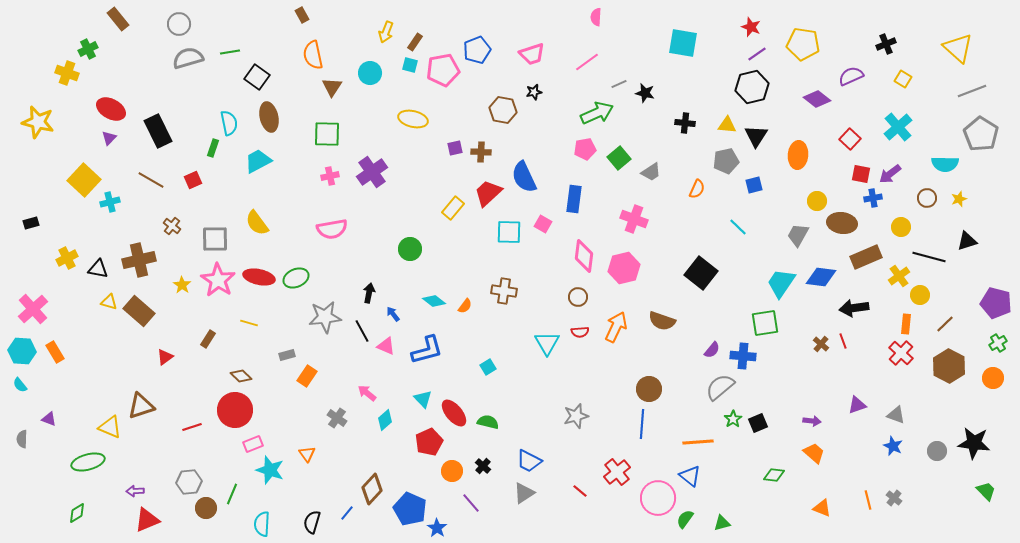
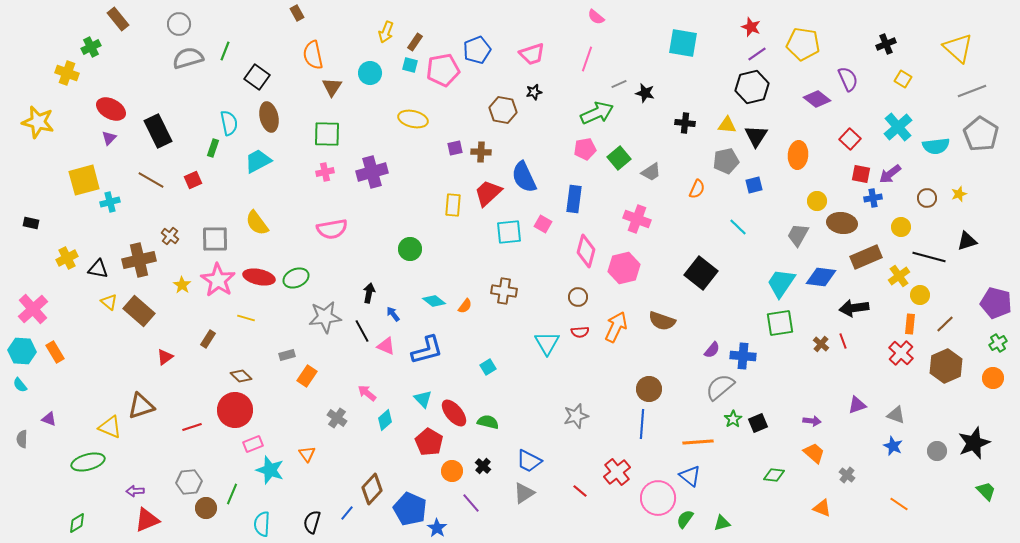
brown rectangle at (302, 15): moved 5 px left, 2 px up
pink semicircle at (596, 17): rotated 54 degrees counterclockwise
green cross at (88, 49): moved 3 px right, 2 px up
green line at (230, 52): moved 5 px left, 1 px up; rotated 60 degrees counterclockwise
pink line at (587, 62): moved 3 px up; rotated 35 degrees counterclockwise
purple semicircle at (851, 76): moved 3 px left, 3 px down; rotated 90 degrees clockwise
cyan semicircle at (945, 164): moved 9 px left, 18 px up; rotated 8 degrees counterclockwise
purple cross at (372, 172): rotated 20 degrees clockwise
pink cross at (330, 176): moved 5 px left, 4 px up
yellow square at (84, 180): rotated 32 degrees clockwise
yellow star at (959, 199): moved 5 px up
yellow rectangle at (453, 208): moved 3 px up; rotated 35 degrees counterclockwise
pink cross at (634, 219): moved 3 px right
black rectangle at (31, 223): rotated 28 degrees clockwise
brown cross at (172, 226): moved 2 px left, 10 px down
cyan square at (509, 232): rotated 8 degrees counterclockwise
pink diamond at (584, 256): moved 2 px right, 5 px up; rotated 8 degrees clockwise
yellow triangle at (109, 302): rotated 24 degrees clockwise
yellow line at (249, 323): moved 3 px left, 5 px up
green square at (765, 323): moved 15 px right
orange rectangle at (906, 324): moved 4 px right
brown hexagon at (949, 366): moved 3 px left; rotated 8 degrees clockwise
red pentagon at (429, 442): rotated 16 degrees counterclockwise
black star at (974, 443): rotated 28 degrees counterclockwise
gray cross at (894, 498): moved 47 px left, 23 px up
orange line at (868, 500): moved 31 px right, 4 px down; rotated 42 degrees counterclockwise
green diamond at (77, 513): moved 10 px down
